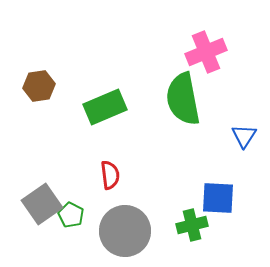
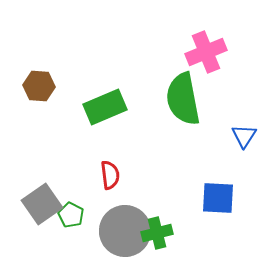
brown hexagon: rotated 12 degrees clockwise
green cross: moved 35 px left, 8 px down
